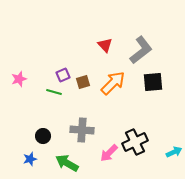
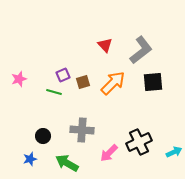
black cross: moved 4 px right
